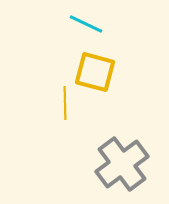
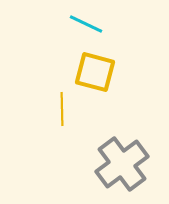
yellow line: moved 3 px left, 6 px down
